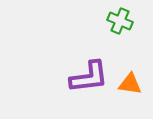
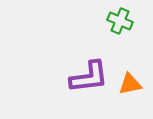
orange triangle: rotated 20 degrees counterclockwise
